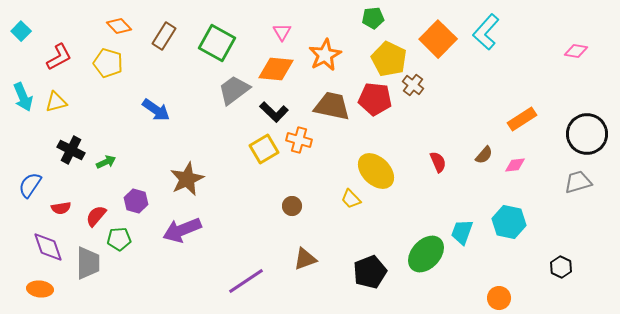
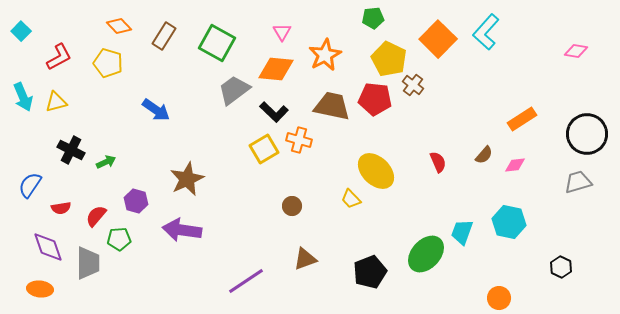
purple arrow at (182, 230): rotated 30 degrees clockwise
